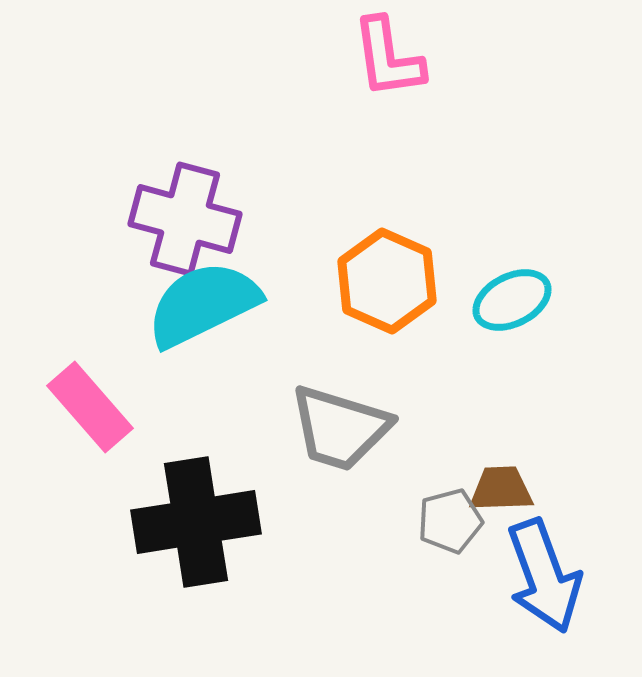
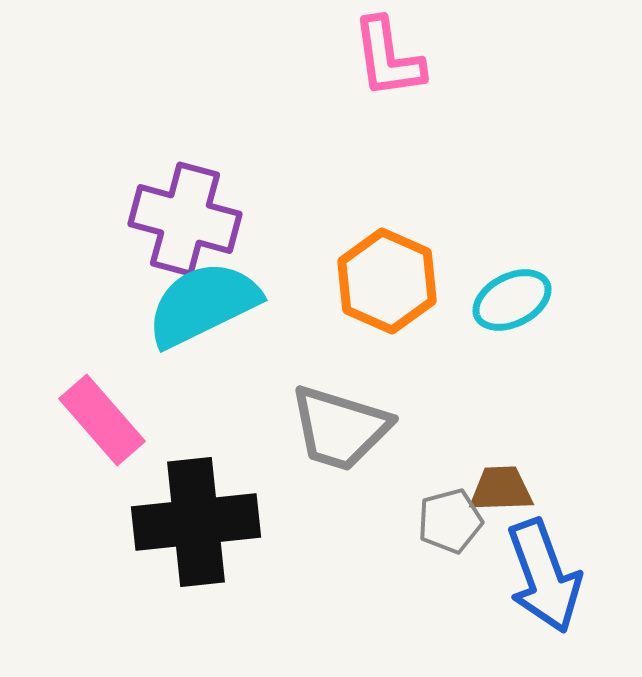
pink rectangle: moved 12 px right, 13 px down
black cross: rotated 3 degrees clockwise
